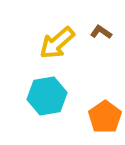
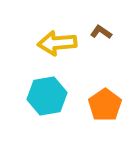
yellow arrow: rotated 36 degrees clockwise
orange pentagon: moved 12 px up
